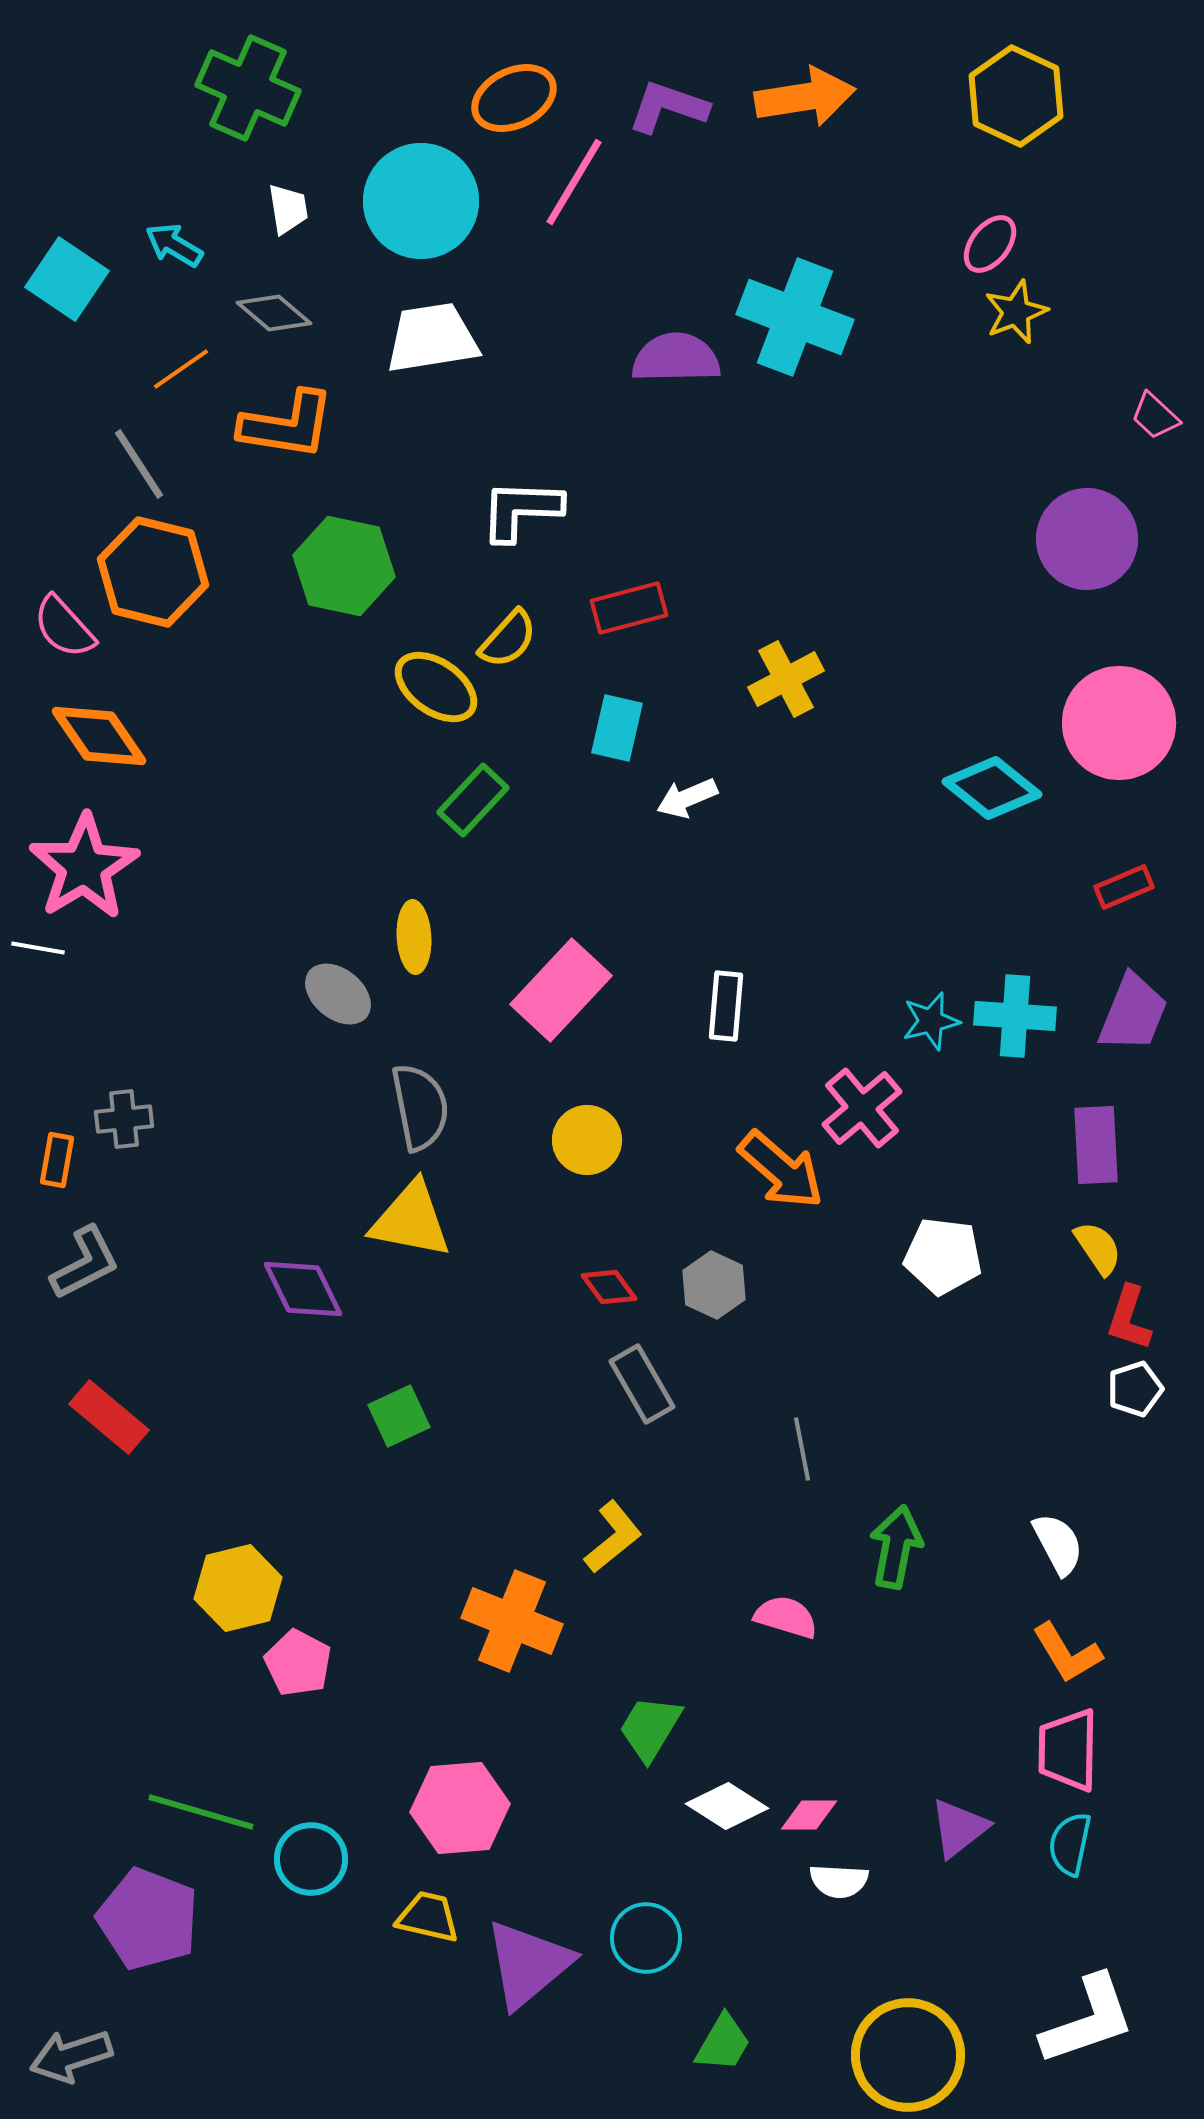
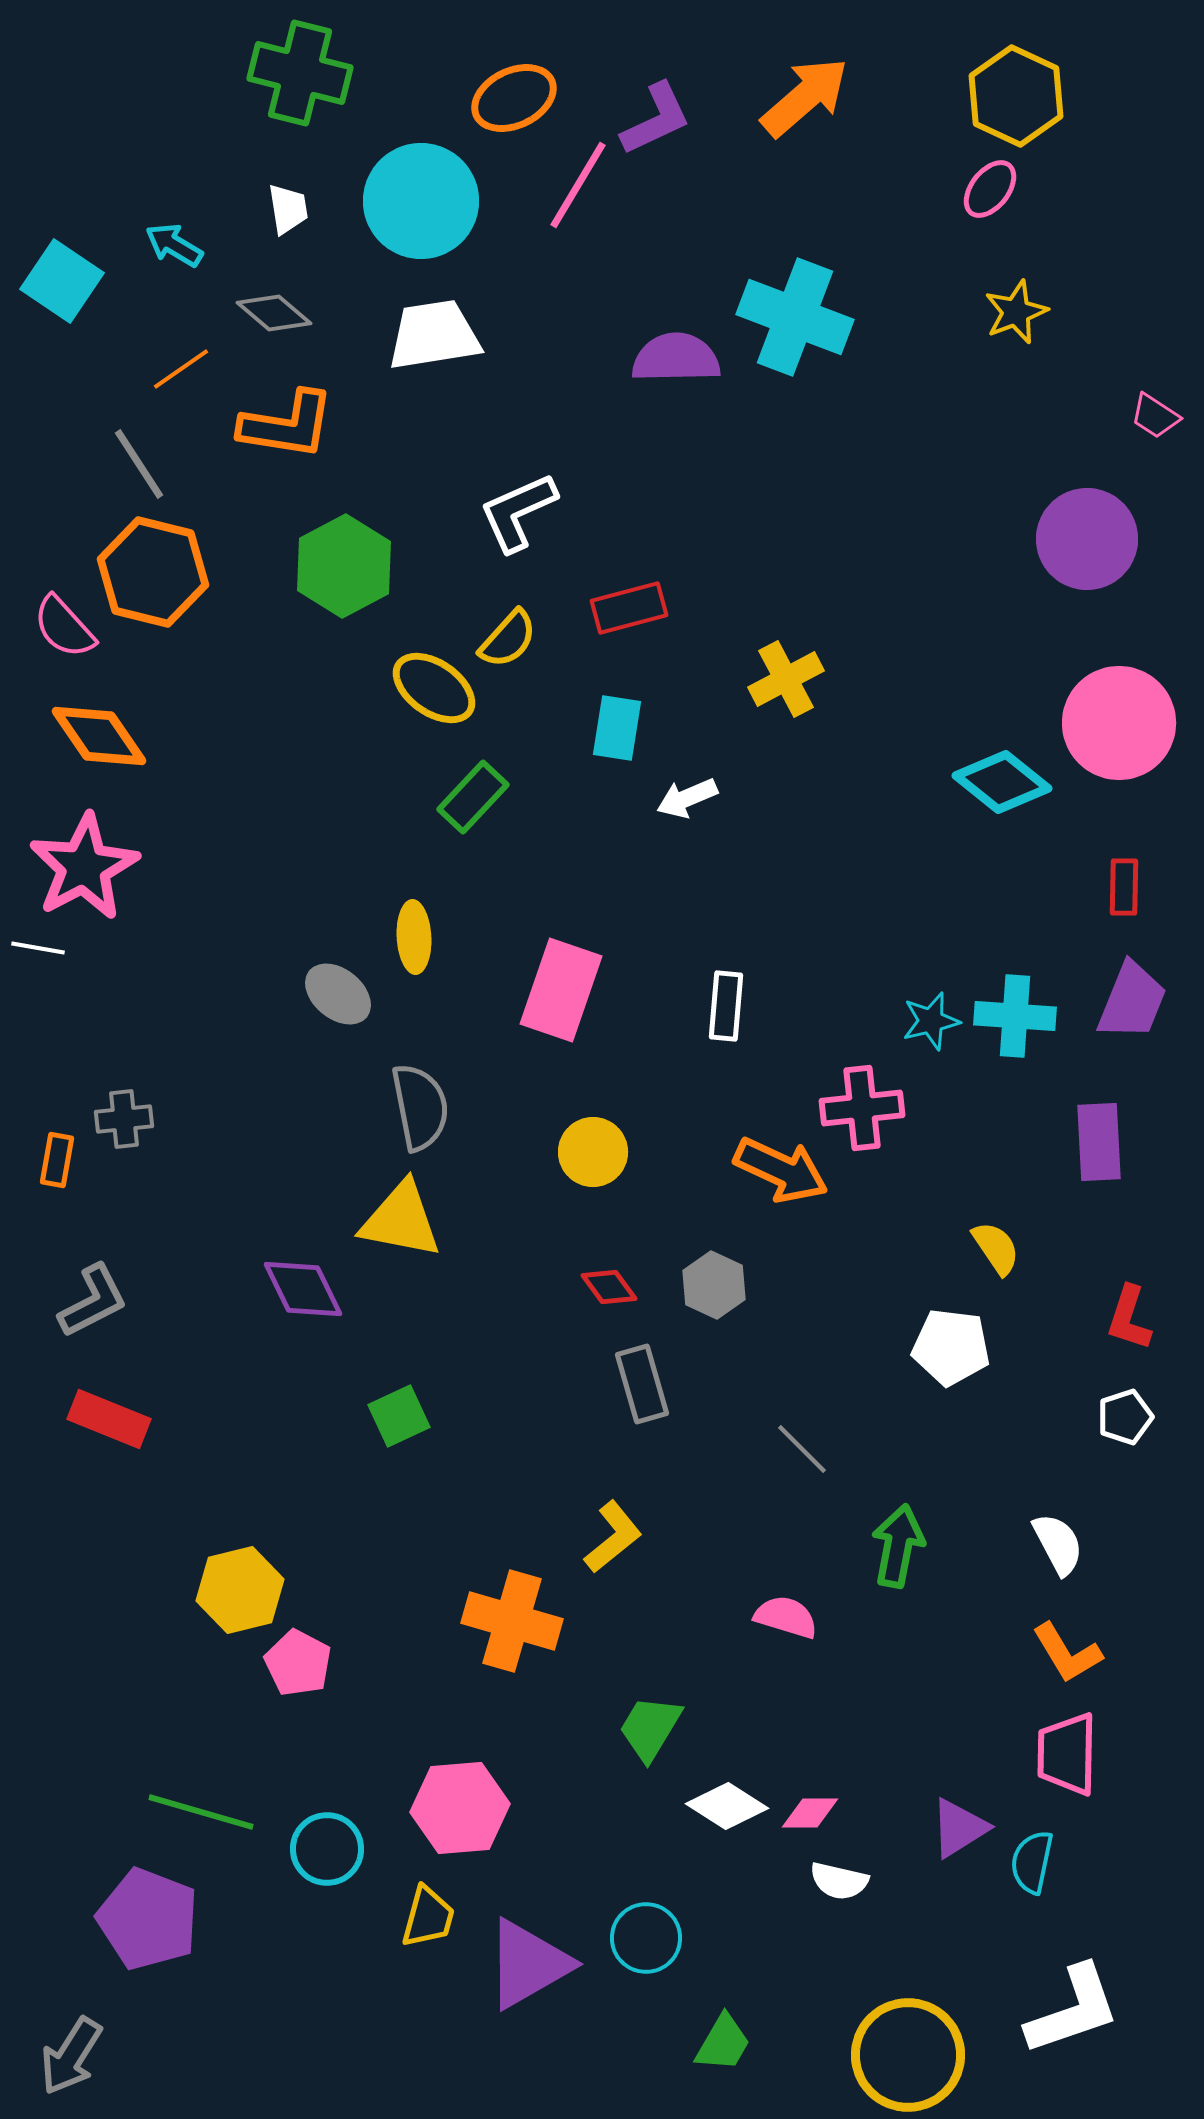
green cross at (248, 88): moved 52 px right, 15 px up; rotated 10 degrees counterclockwise
orange arrow at (805, 97): rotated 32 degrees counterclockwise
purple L-shape at (668, 107): moved 12 px left, 12 px down; rotated 136 degrees clockwise
pink line at (574, 182): moved 4 px right, 3 px down
pink ellipse at (990, 244): moved 55 px up
cyan square at (67, 279): moved 5 px left, 2 px down
white trapezoid at (432, 338): moved 2 px right, 3 px up
pink trapezoid at (1155, 416): rotated 10 degrees counterclockwise
white L-shape at (521, 510): moved 3 px left, 2 px down; rotated 26 degrees counterclockwise
green hexagon at (344, 566): rotated 20 degrees clockwise
yellow ellipse at (436, 687): moved 2 px left, 1 px down
cyan rectangle at (617, 728): rotated 4 degrees counterclockwise
cyan diamond at (992, 788): moved 10 px right, 6 px up
green rectangle at (473, 800): moved 3 px up
pink star at (84, 867): rotated 3 degrees clockwise
red rectangle at (1124, 887): rotated 66 degrees counterclockwise
pink rectangle at (561, 990): rotated 24 degrees counterclockwise
purple trapezoid at (1133, 1013): moved 1 px left, 12 px up
pink cross at (862, 1108): rotated 34 degrees clockwise
yellow circle at (587, 1140): moved 6 px right, 12 px down
purple rectangle at (1096, 1145): moved 3 px right, 3 px up
orange arrow at (781, 1170): rotated 16 degrees counterclockwise
yellow triangle at (411, 1220): moved 10 px left
yellow semicircle at (1098, 1248): moved 102 px left
white pentagon at (943, 1256): moved 8 px right, 91 px down
gray L-shape at (85, 1263): moved 8 px right, 38 px down
gray rectangle at (642, 1384): rotated 14 degrees clockwise
white pentagon at (1135, 1389): moved 10 px left, 28 px down
red rectangle at (109, 1417): moved 2 px down; rotated 18 degrees counterclockwise
gray line at (802, 1449): rotated 34 degrees counterclockwise
green arrow at (896, 1547): moved 2 px right, 1 px up
yellow hexagon at (238, 1588): moved 2 px right, 2 px down
orange cross at (512, 1621): rotated 6 degrees counterclockwise
pink trapezoid at (1068, 1750): moved 1 px left, 4 px down
pink diamond at (809, 1815): moved 1 px right, 2 px up
purple triangle at (959, 1828): rotated 6 degrees clockwise
cyan semicircle at (1070, 1844): moved 38 px left, 18 px down
cyan circle at (311, 1859): moved 16 px right, 10 px up
white semicircle at (839, 1881): rotated 10 degrees clockwise
yellow trapezoid at (428, 1917): rotated 92 degrees clockwise
purple triangle at (528, 1964): rotated 10 degrees clockwise
white L-shape at (1088, 2020): moved 15 px left, 10 px up
gray arrow at (71, 2056): rotated 40 degrees counterclockwise
